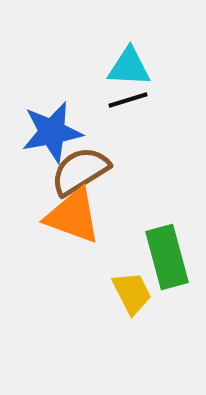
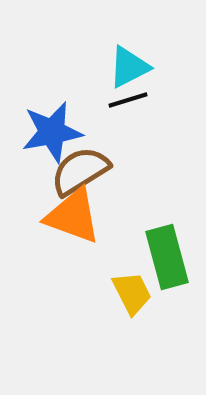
cyan triangle: rotated 30 degrees counterclockwise
